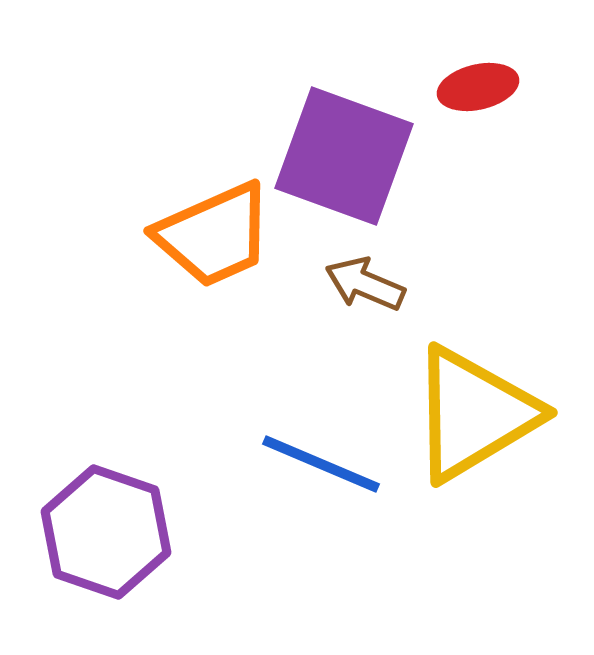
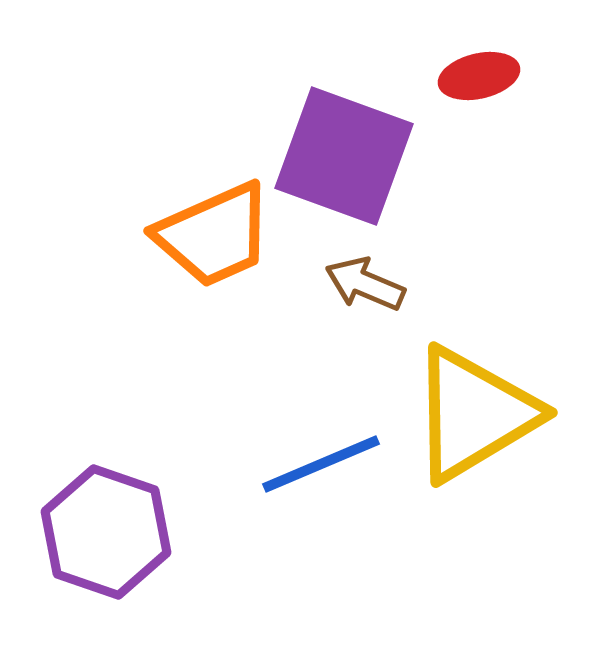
red ellipse: moved 1 px right, 11 px up
blue line: rotated 46 degrees counterclockwise
